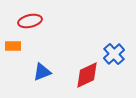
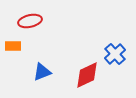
blue cross: moved 1 px right
